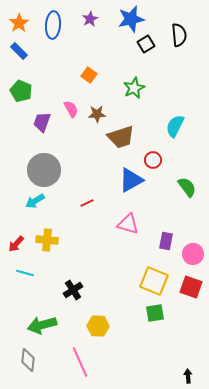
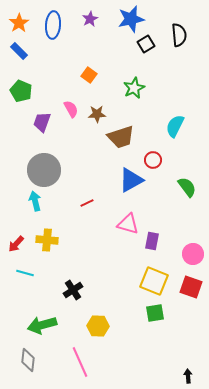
cyan arrow: rotated 108 degrees clockwise
purple rectangle: moved 14 px left
